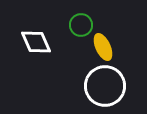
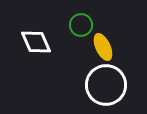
white circle: moved 1 px right, 1 px up
